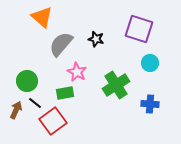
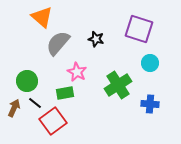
gray semicircle: moved 3 px left, 1 px up
green cross: moved 2 px right
brown arrow: moved 2 px left, 2 px up
